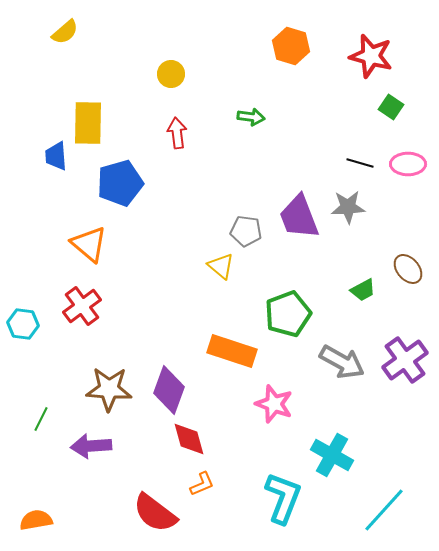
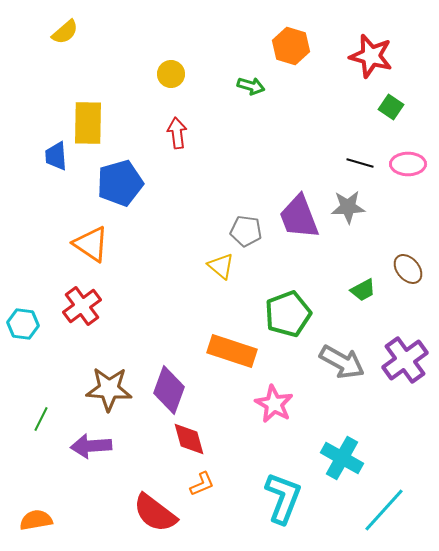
green arrow: moved 31 px up; rotated 8 degrees clockwise
orange triangle: moved 2 px right; rotated 6 degrees counterclockwise
pink star: rotated 9 degrees clockwise
cyan cross: moved 10 px right, 3 px down
